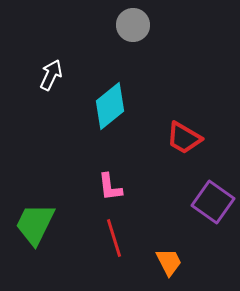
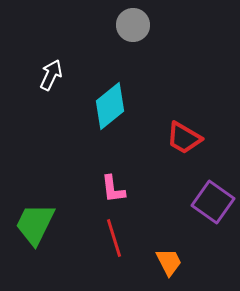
pink L-shape: moved 3 px right, 2 px down
